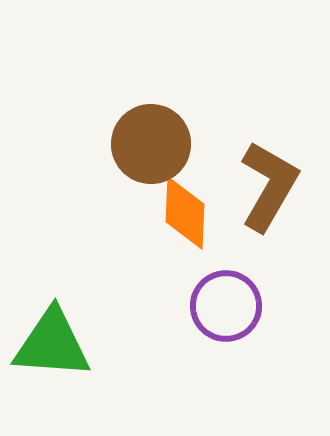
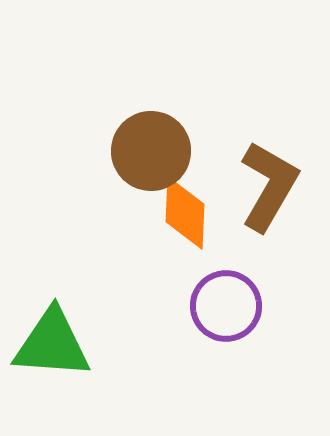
brown circle: moved 7 px down
